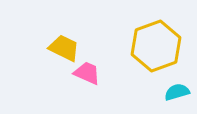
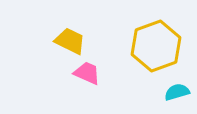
yellow trapezoid: moved 6 px right, 7 px up
